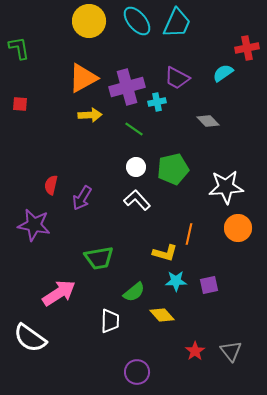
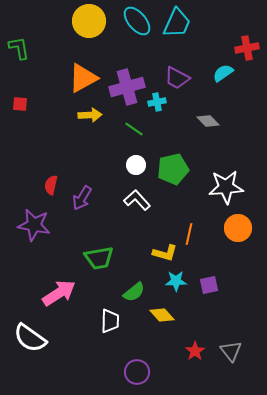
white circle: moved 2 px up
